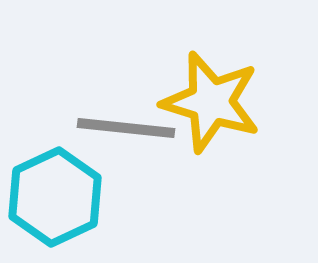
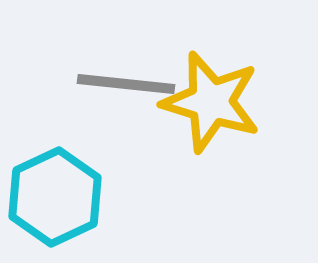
gray line: moved 44 px up
